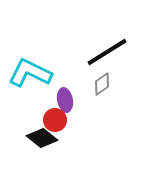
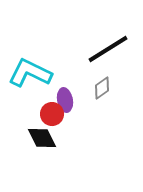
black line: moved 1 px right, 3 px up
gray diamond: moved 4 px down
red circle: moved 3 px left, 6 px up
black diamond: rotated 24 degrees clockwise
